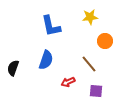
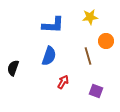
blue L-shape: moved 2 px right, 1 px up; rotated 75 degrees counterclockwise
orange circle: moved 1 px right
blue semicircle: moved 3 px right, 4 px up
brown line: moved 1 px left, 8 px up; rotated 24 degrees clockwise
red arrow: moved 5 px left; rotated 144 degrees clockwise
purple square: rotated 16 degrees clockwise
